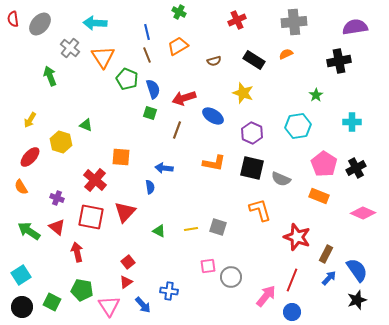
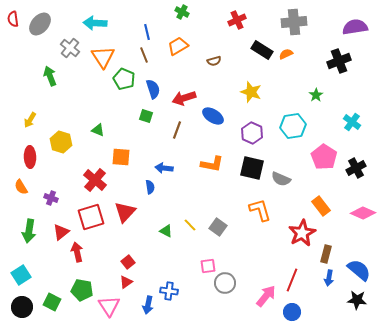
green cross at (179, 12): moved 3 px right
brown line at (147, 55): moved 3 px left
black rectangle at (254, 60): moved 8 px right, 10 px up
black cross at (339, 61): rotated 10 degrees counterclockwise
green pentagon at (127, 79): moved 3 px left
yellow star at (243, 93): moved 8 px right, 1 px up
green square at (150, 113): moved 4 px left, 3 px down
cyan cross at (352, 122): rotated 36 degrees clockwise
green triangle at (86, 125): moved 12 px right, 5 px down
cyan hexagon at (298, 126): moved 5 px left
red ellipse at (30, 157): rotated 45 degrees counterclockwise
orange L-shape at (214, 163): moved 2 px left, 1 px down
pink pentagon at (324, 164): moved 7 px up
orange rectangle at (319, 196): moved 2 px right, 10 px down; rotated 30 degrees clockwise
purple cross at (57, 198): moved 6 px left
red square at (91, 217): rotated 28 degrees counterclockwise
red triangle at (57, 227): moved 4 px right, 5 px down; rotated 42 degrees clockwise
gray square at (218, 227): rotated 18 degrees clockwise
yellow line at (191, 229): moved 1 px left, 4 px up; rotated 56 degrees clockwise
green arrow at (29, 231): rotated 115 degrees counterclockwise
green triangle at (159, 231): moved 7 px right
red star at (297, 237): moved 5 px right, 4 px up; rotated 24 degrees clockwise
brown rectangle at (326, 254): rotated 12 degrees counterclockwise
blue semicircle at (357, 270): moved 2 px right; rotated 15 degrees counterclockwise
gray circle at (231, 277): moved 6 px left, 6 px down
blue arrow at (329, 278): rotated 147 degrees clockwise
black star at (357, 300): rotated 24 degrees clockwise
blue arrow at (143, 305): moved 5 px right; rotated 54 degrees clockwise
